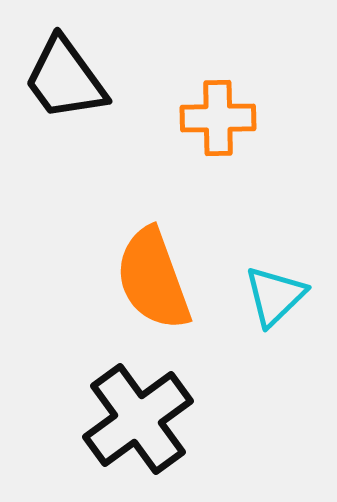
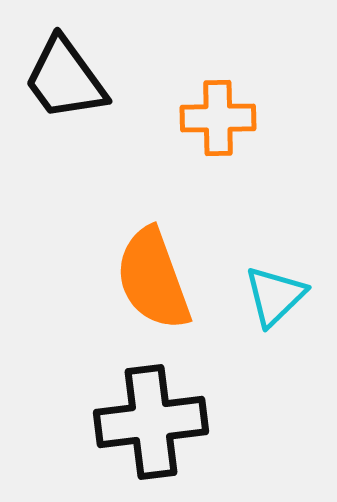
black cross: moved 13 px right, 3 px down; rotated 29 degrees clockwise
